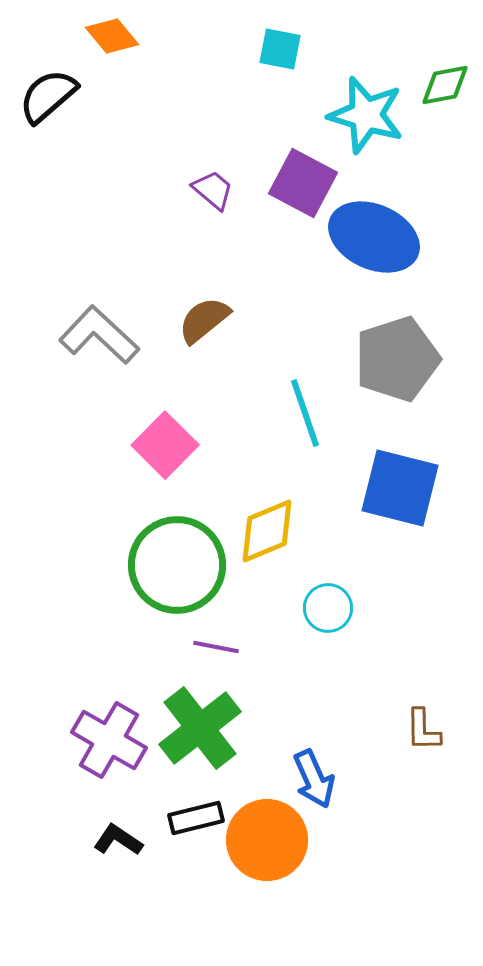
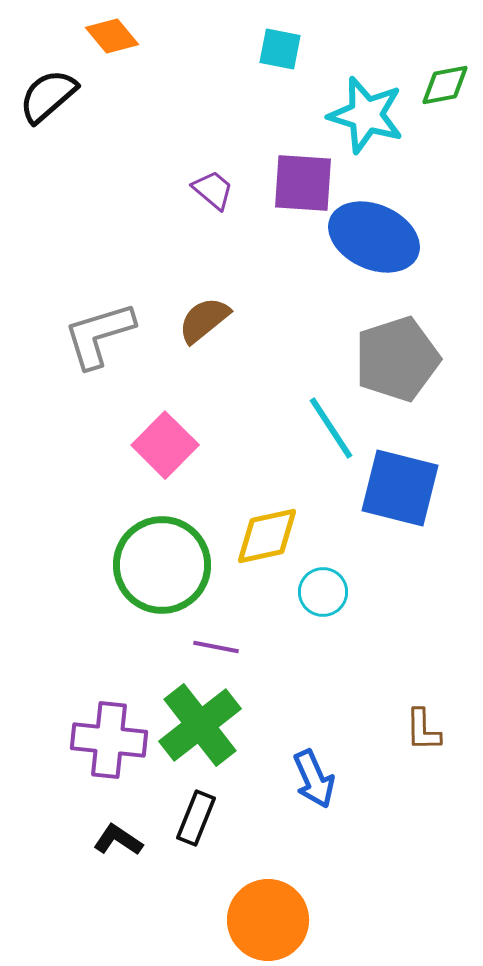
purple square: rotated 24 degrees counterclockwise
gray L-shape: rotated 60 degrees counterclockwise
cyan line: moved 26 px right, 15 px down; rotated 14 degrees counterclockwise
yellow diamond: moved 5 px down; rotated 10 degrees clockwise
green circle: moved 15 px left
cyan circle: moved 5 px left, 16 px up
green cross: moved 3 px up
purple cross: rotated 24 degrees counterclockwise
black rectangle: rotated 54 degrees counterclockwise
orange circle: moved 1 px right, 80 px down
